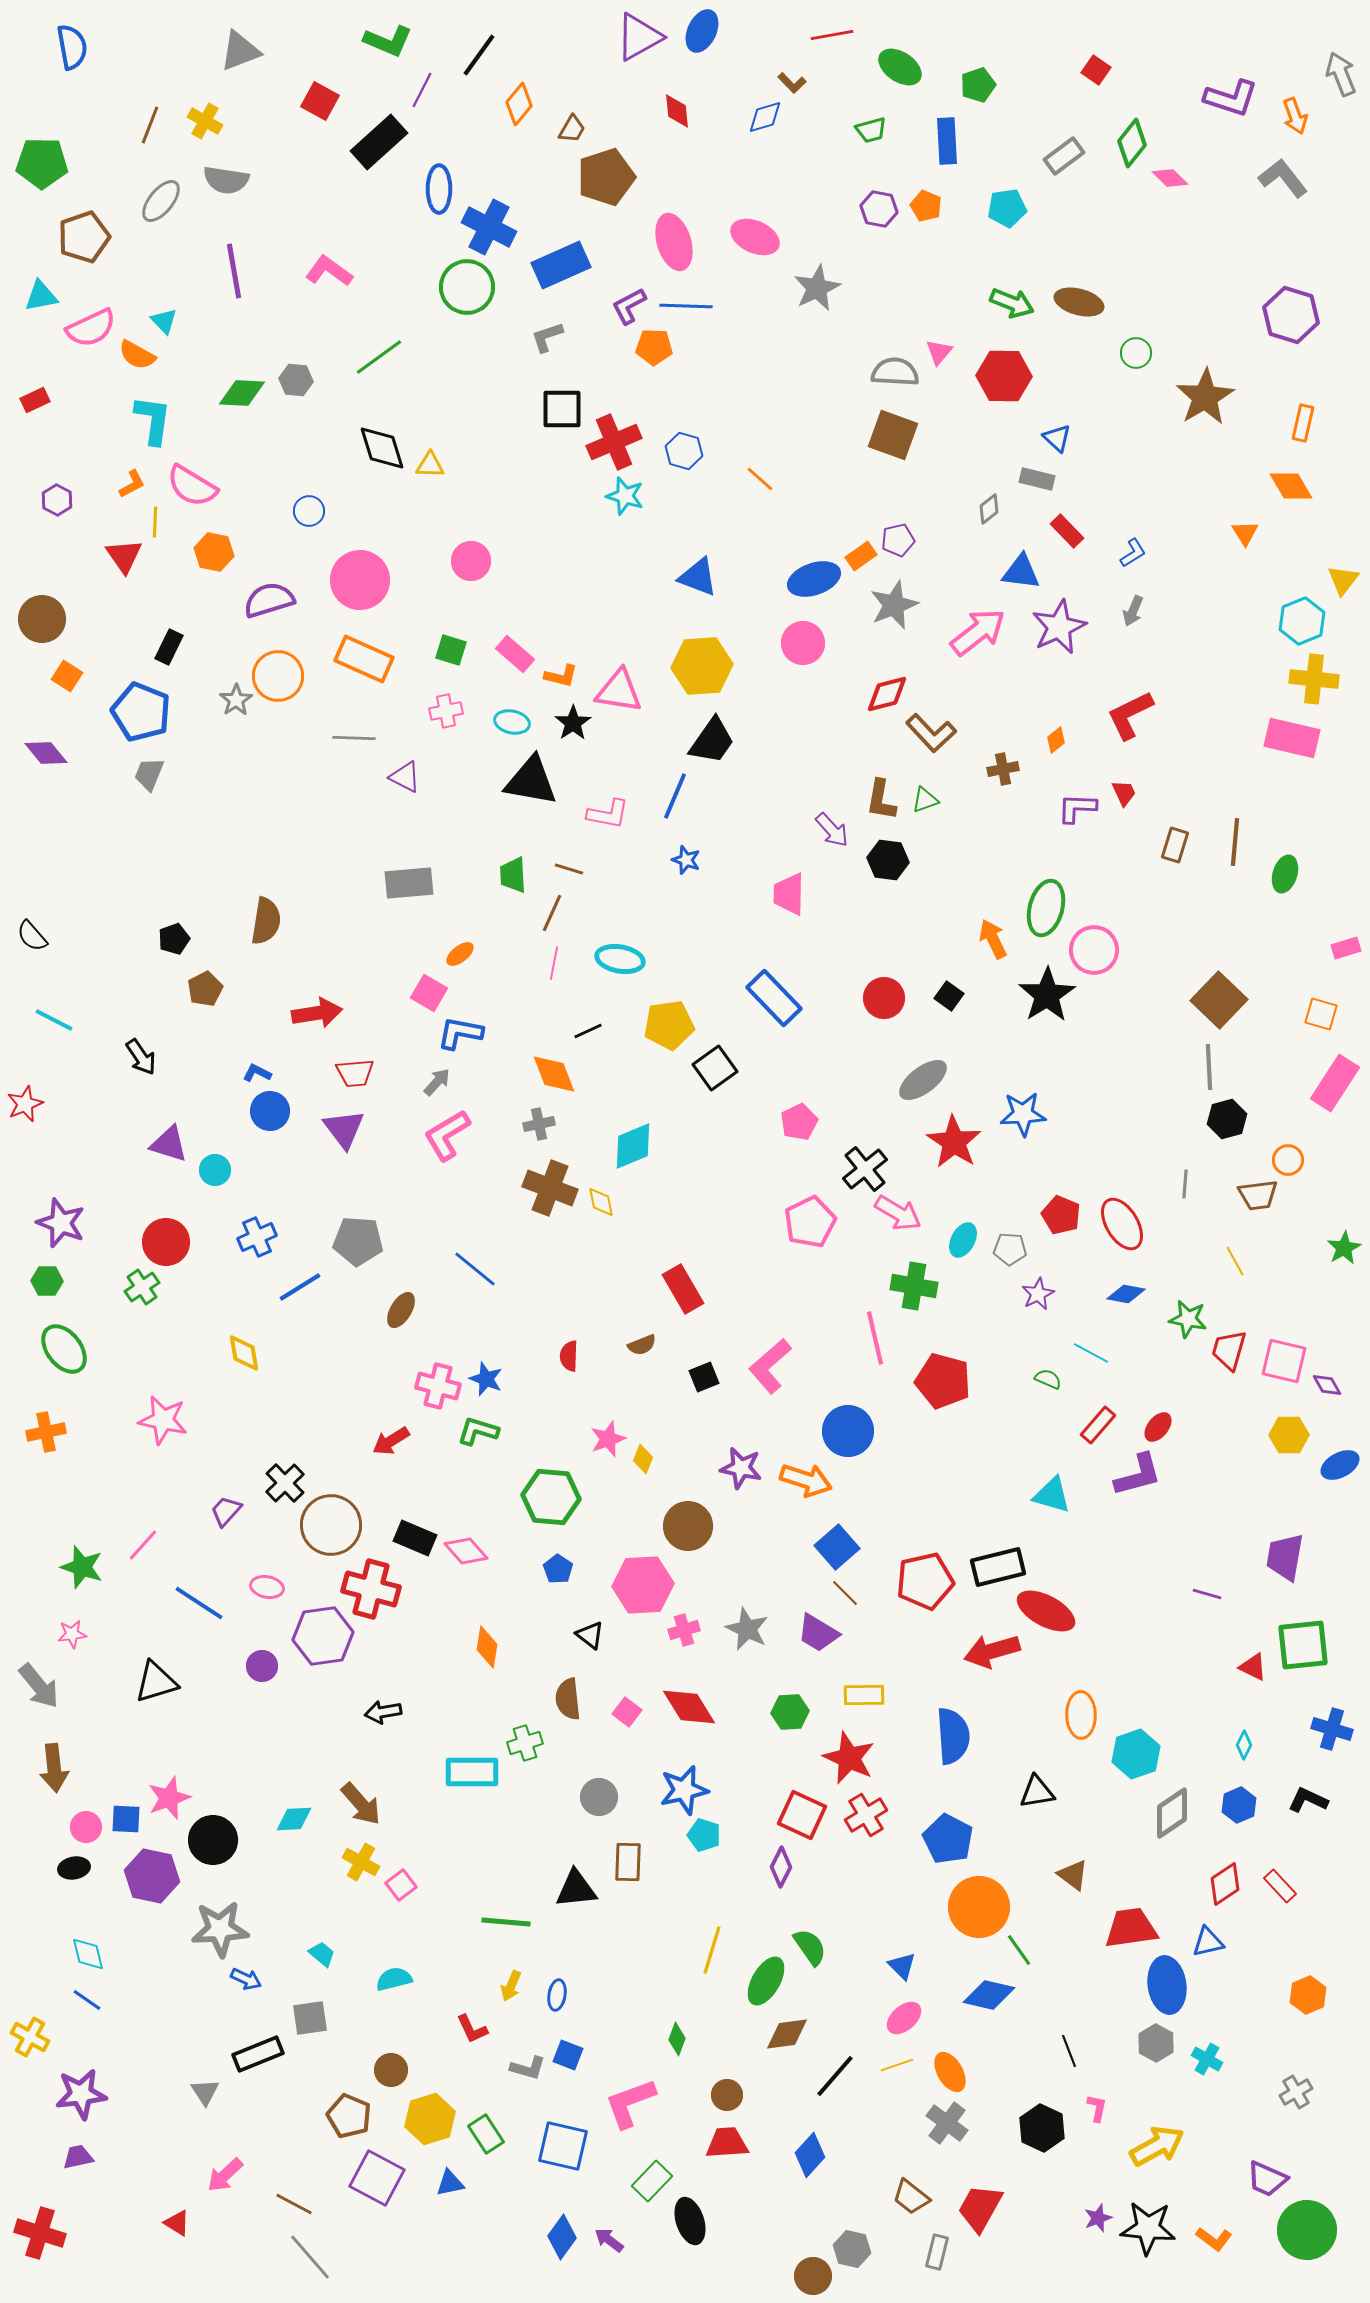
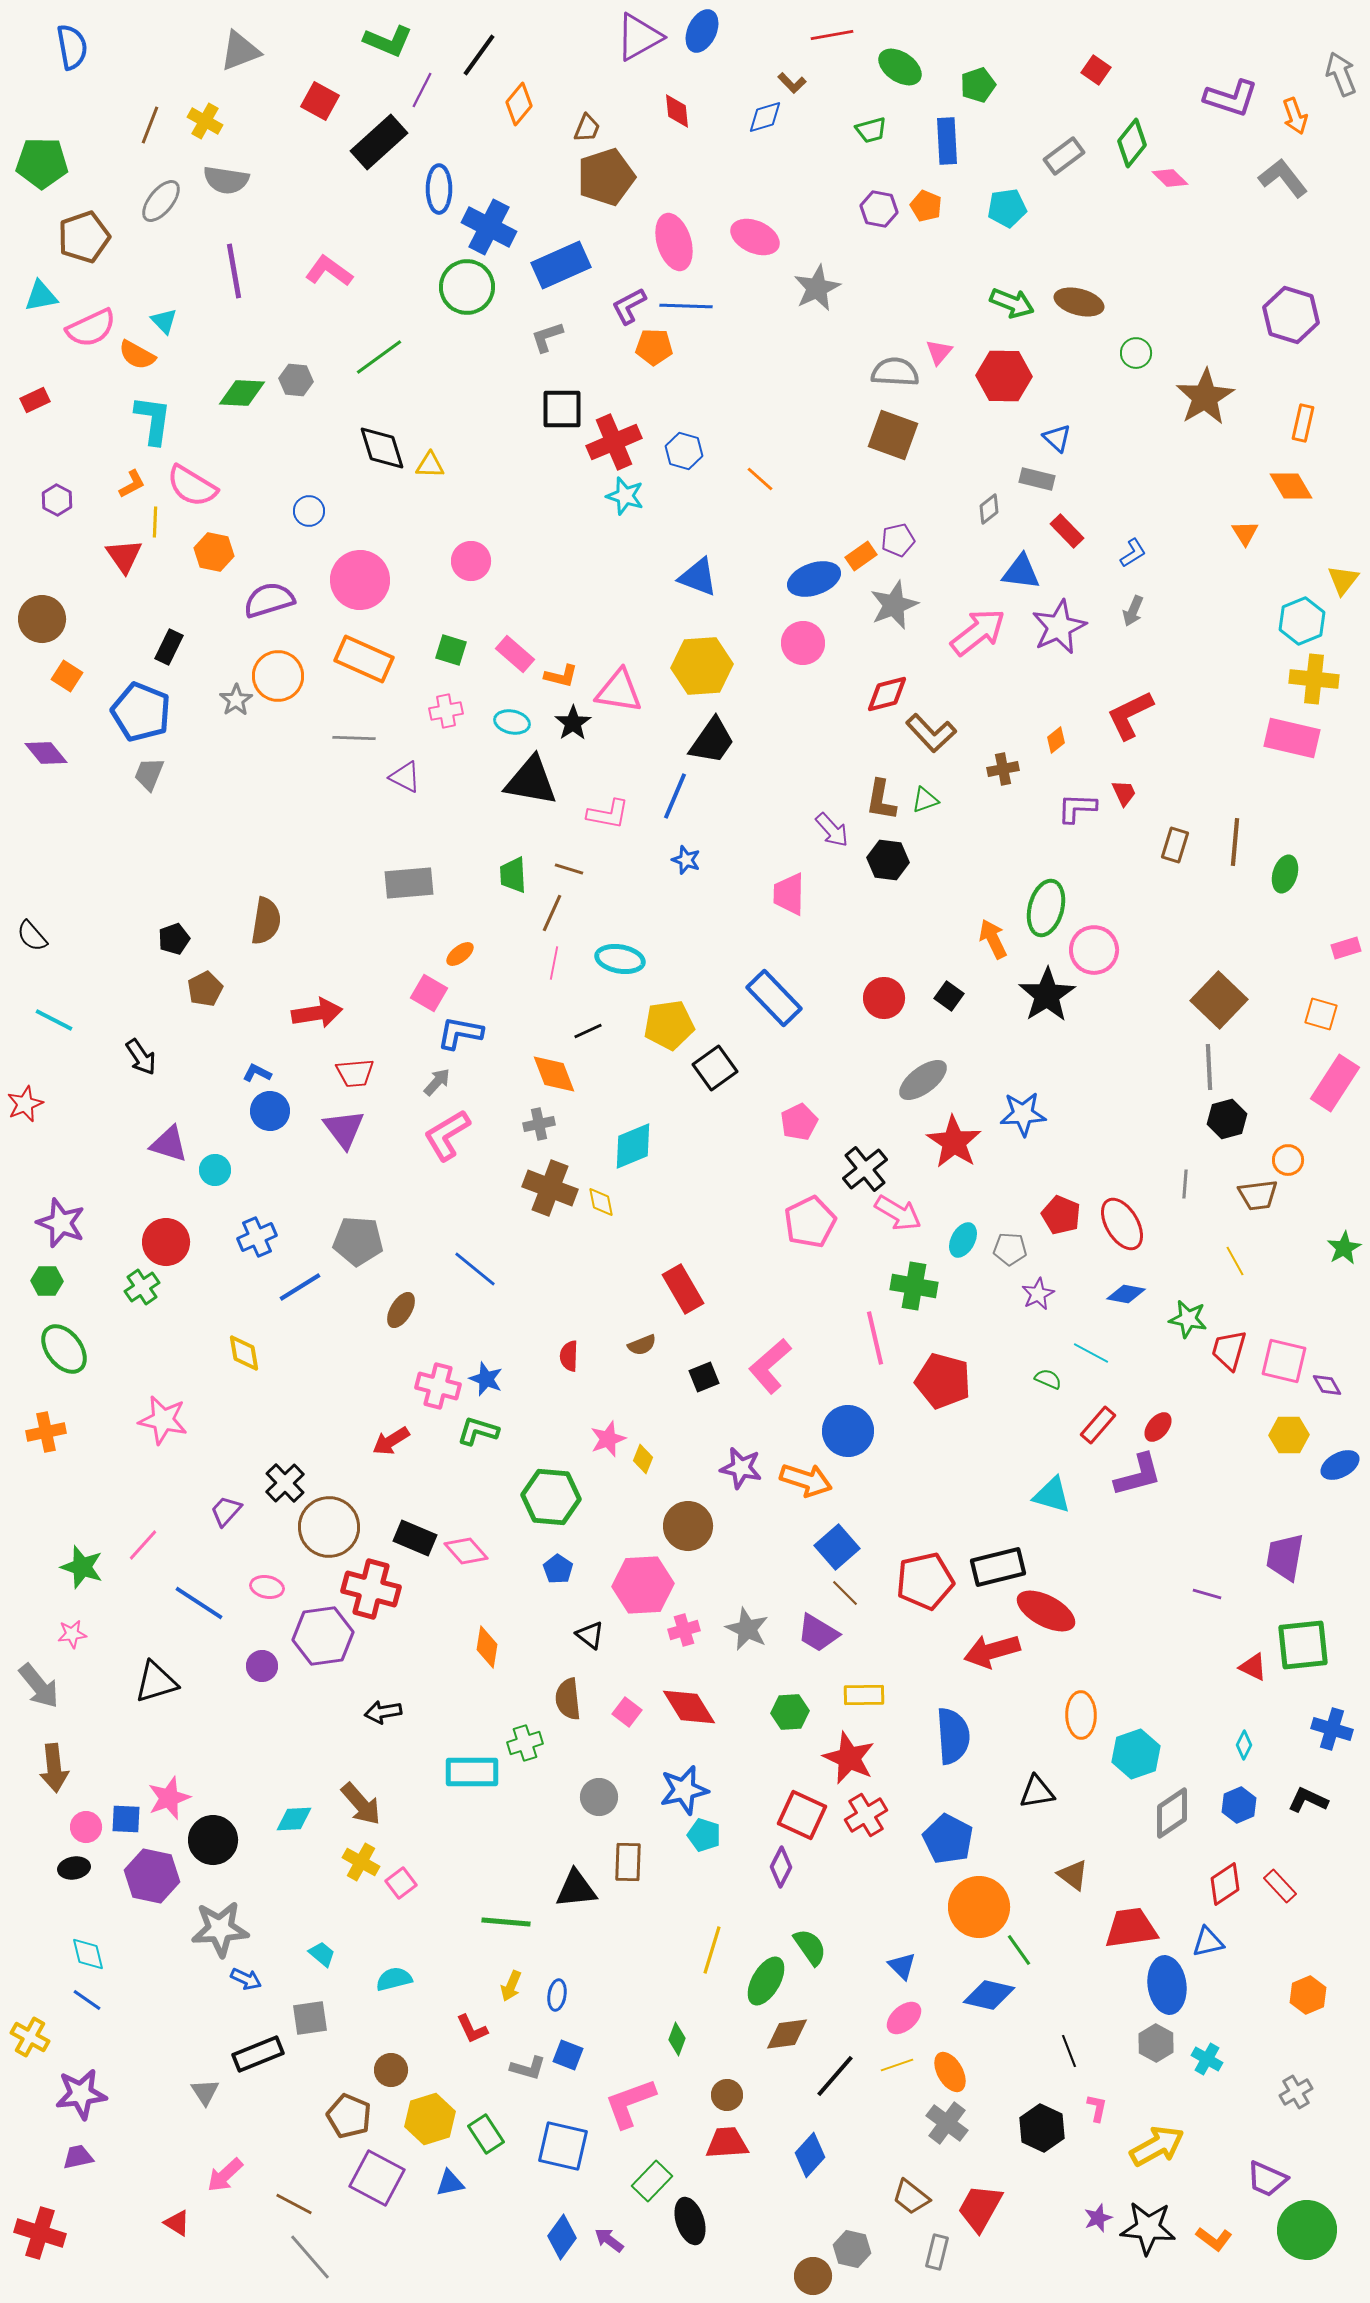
brown trapezoid at (572, 129): moved 15 px right, 1 px up; rotated 8 degrees counterclockwise
brown circle at (331, 1525): moved 2 px left, 2 px down
pink square at (401, 1885): moved 2 px up
